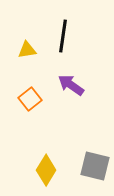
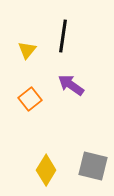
yellow triangle: rotated 42 degrees counterclockwise
gray square: moved 2 px left
